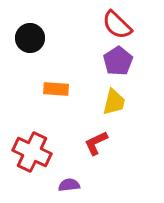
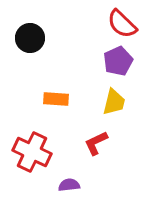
red semicircle: moved 5 px right, 1 px up
purple pentagon: rotated 8 degrees clockwise
orange rectangle: moved 10 px down
